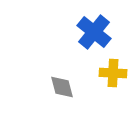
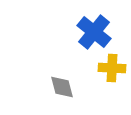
yellow cross: moved 1 px left, 5 px up
